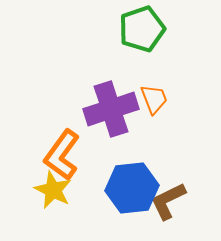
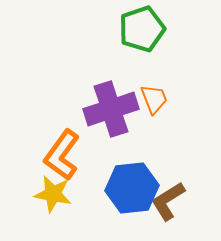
yellow star: moved 4 px down; rotated 15 degrees counterclockwise
brown L-shape: rotated 6 degrees counterclockwise
